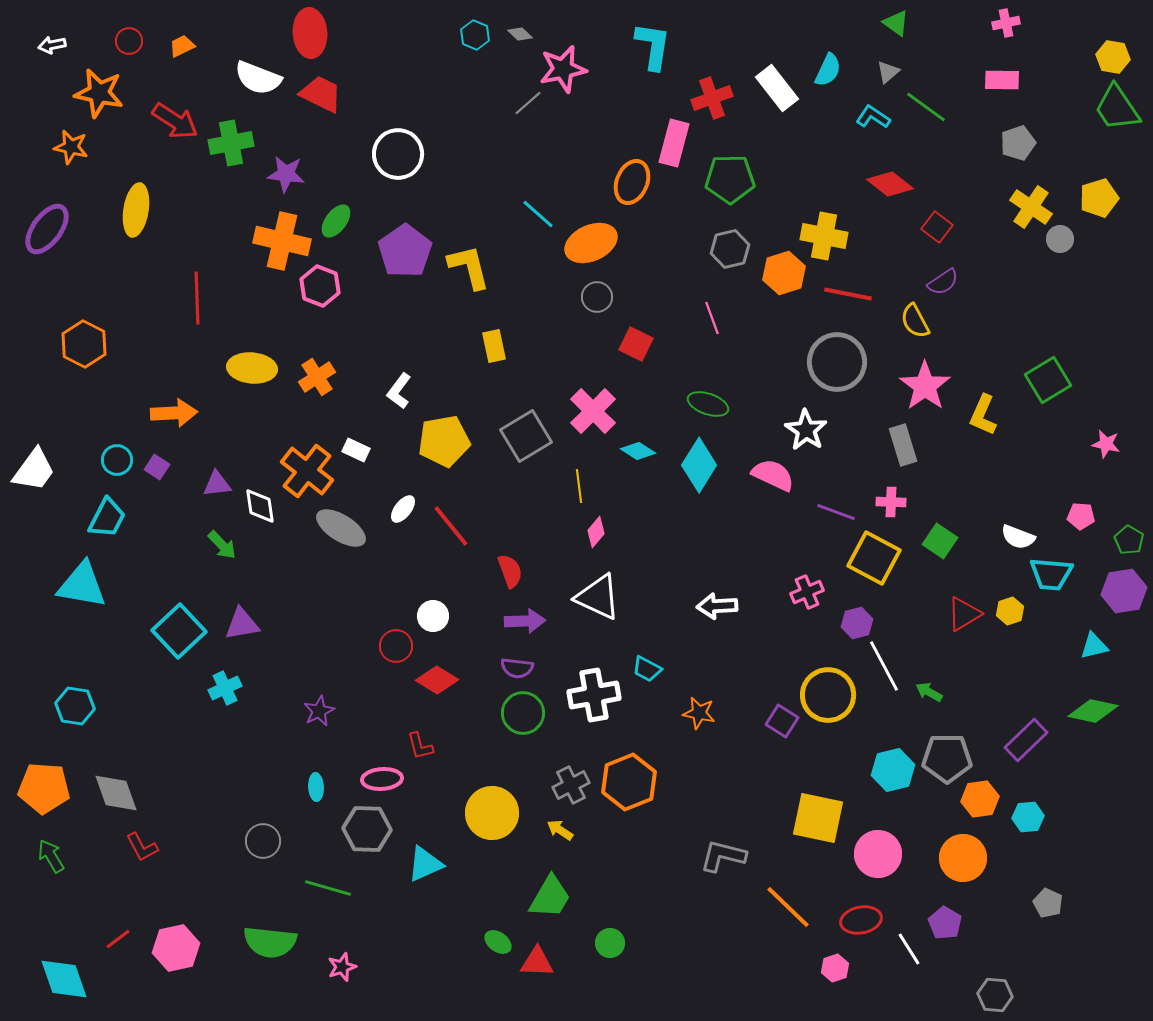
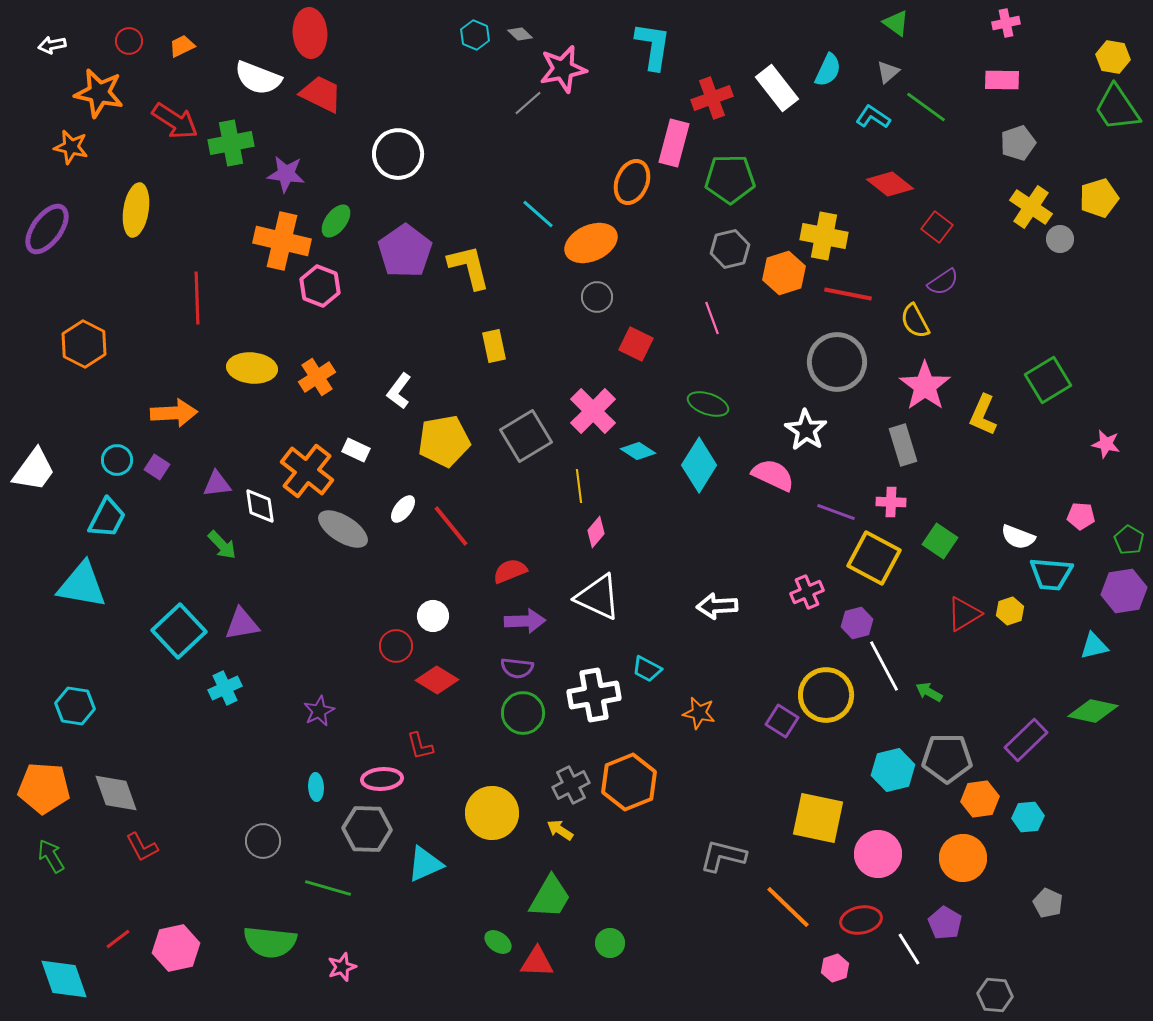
gray ellipse at (341, 528): moved 2 px right, 1 px down
red semicircle at (510, 571): rotated 92 degrees counterclockwise
yellow circle at (828, 695): moved 2 px left
